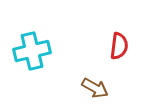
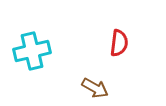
red semicircle: moved 3 px up
